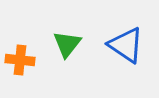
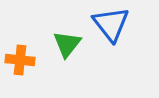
blue triangle: moved 15 px left, 21 px up; rotated 18 degrees clockwise
